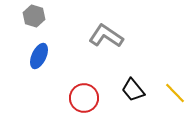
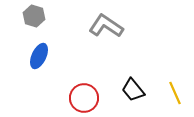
gray L-shape: moved 10 px up
yellow line: rotated 20 degrees clockwise
